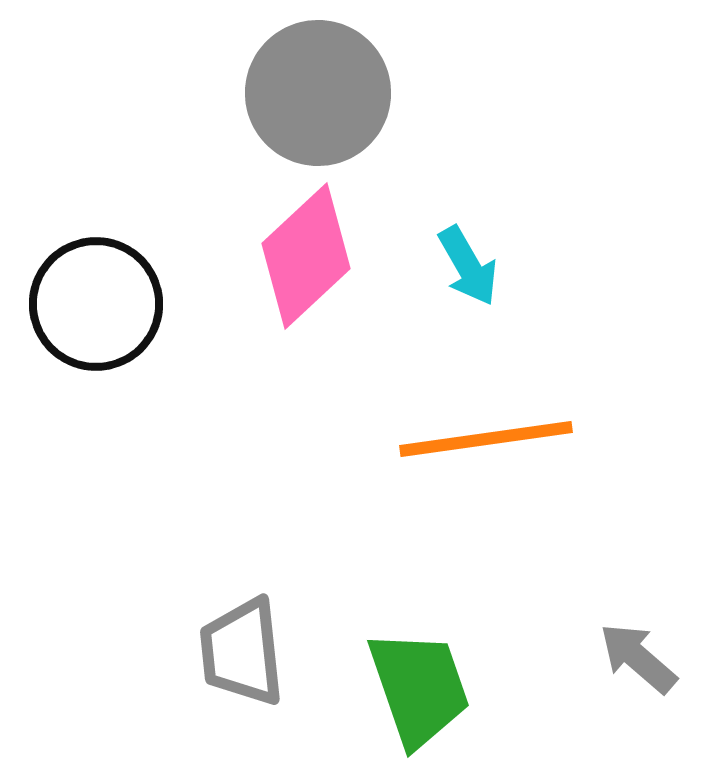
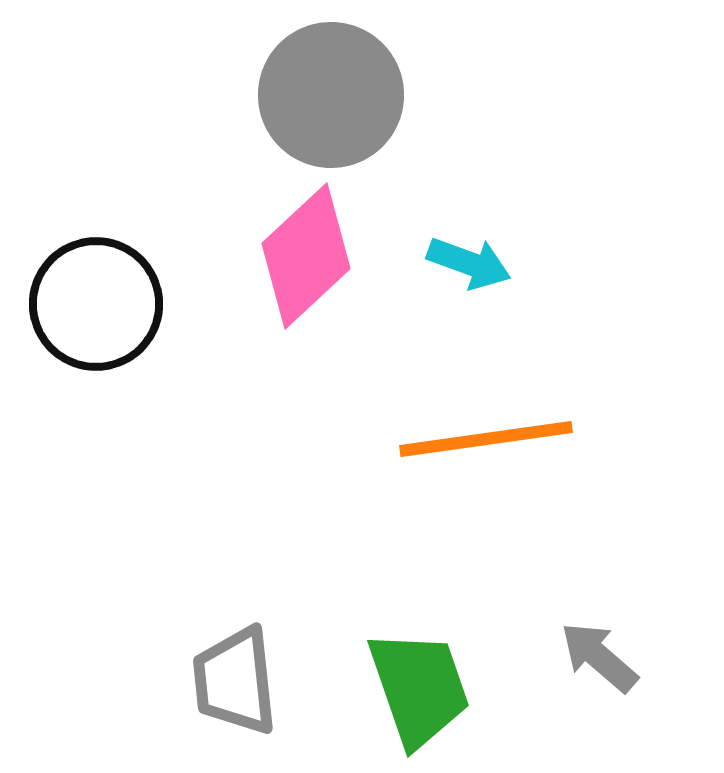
gray circle: moved 13 px right, 2 px down
cyan arrow: moved 1 px right, 3 px up; rotated 40 degrees counterclockwise
gray trapezoid: moved 7 px left, 29 px down
gray arrow: moved 39 px left, 1 px up
